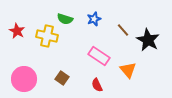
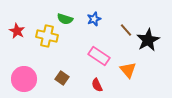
brown line: moved 3 px right
black star: rotated 15 degrees clockwise
